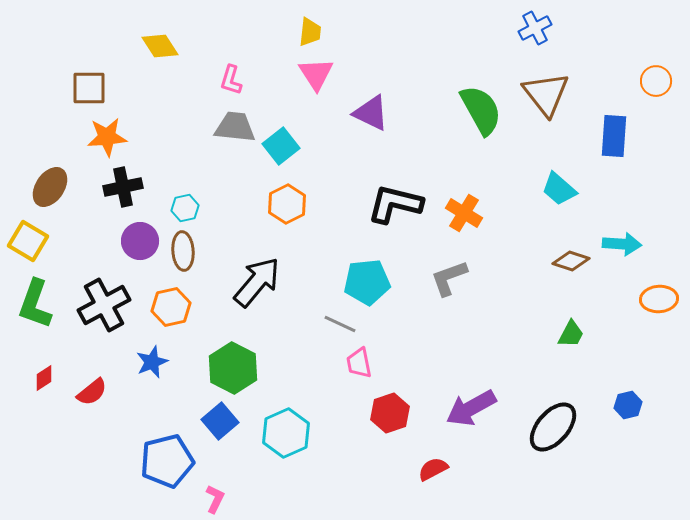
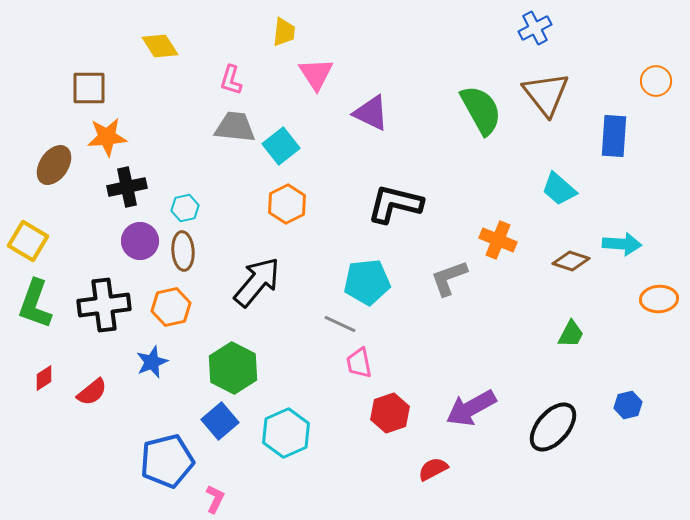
yellow trapezoid at (310, 32): moved 26 px left
brown ellipse at (50, 187): moved 4 px right, 22 px up
black cross at (123, 187): moved 4 px right
orange cross at (464, 213): moved 34 px right, 27 px down; rotated 9 degrees counterclockwise
black cross at (104, 305): rotated 21 degrees clockwise
